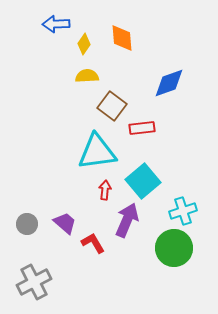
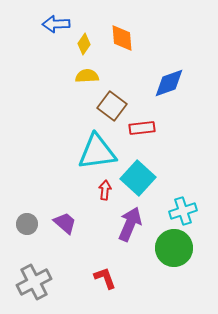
cyan square: moved 5 px left, 3 px up; rotated 8 degrees counterclockwise
purple arrow: moved 3 px right, 4 px down
red L-shape: moved 12 px right, 35 px down; rotated 10 degrees clockwise
